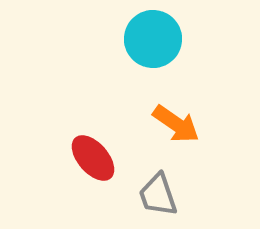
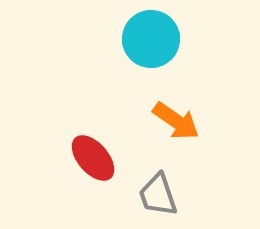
cyan circle: moved 2 px left
orange arrow: moved 3 px up
